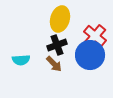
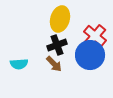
cyan semicircle: moved 2 px left, 4 px down
